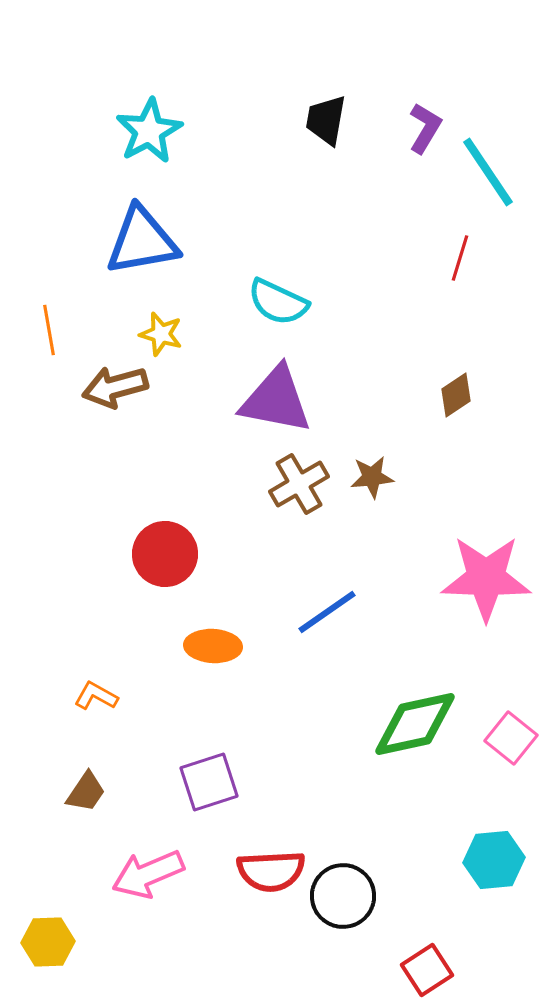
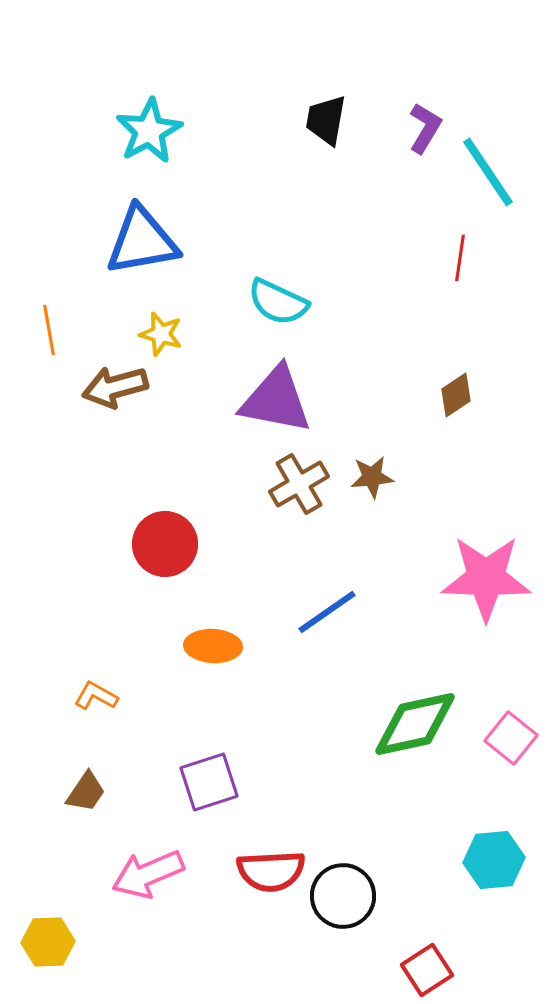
red line: rotated 9 degrees counterclockwise
red circle: moved 10 px up
